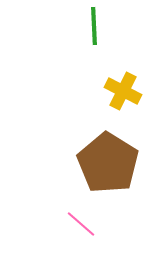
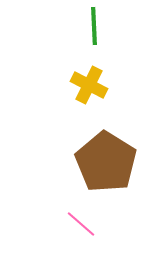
yellow cross: moved 34 px left, 6 px up
brown pentagon: moved 2 px left, 1 px up
